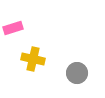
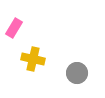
pink rectangle: moved 1 px right; rotated 42 degrees counterclockwise
